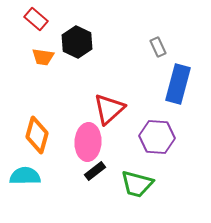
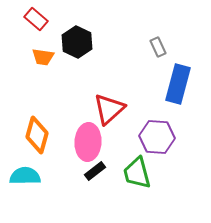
green trapezoid: moved 11 px up; rotated 60 degrees clockwise
